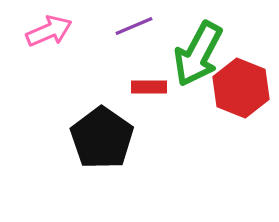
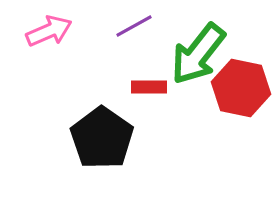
purple line: rotated 6 degrees counterclockwise
green arrow: rotated 10 degrees clockwise
red hexagon: rotated 10 degrees counterclockwise
